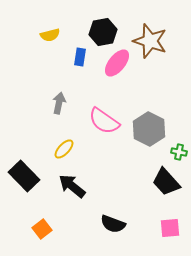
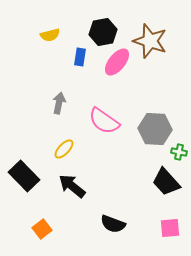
pink ellipse: moved 1 px up
gray hexagon: moved 6 px right; rotated 24 degrees counterclockwise
